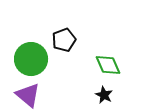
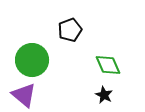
black pentagon: moved 6 px right, 10 px up
green circle: moved 1 px right, 1 px down
purple triangle: moved 4 px left
